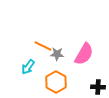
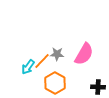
orange line: moved 1 px left, 15 px down; rotated 72 degrees counterclockwise
orange hexagon: moved 1 px left, 1 px down
